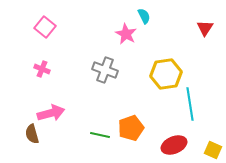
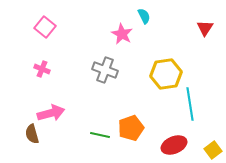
pink star: moved 4 px left
yellow square: rotated 30 degrees clockwise
